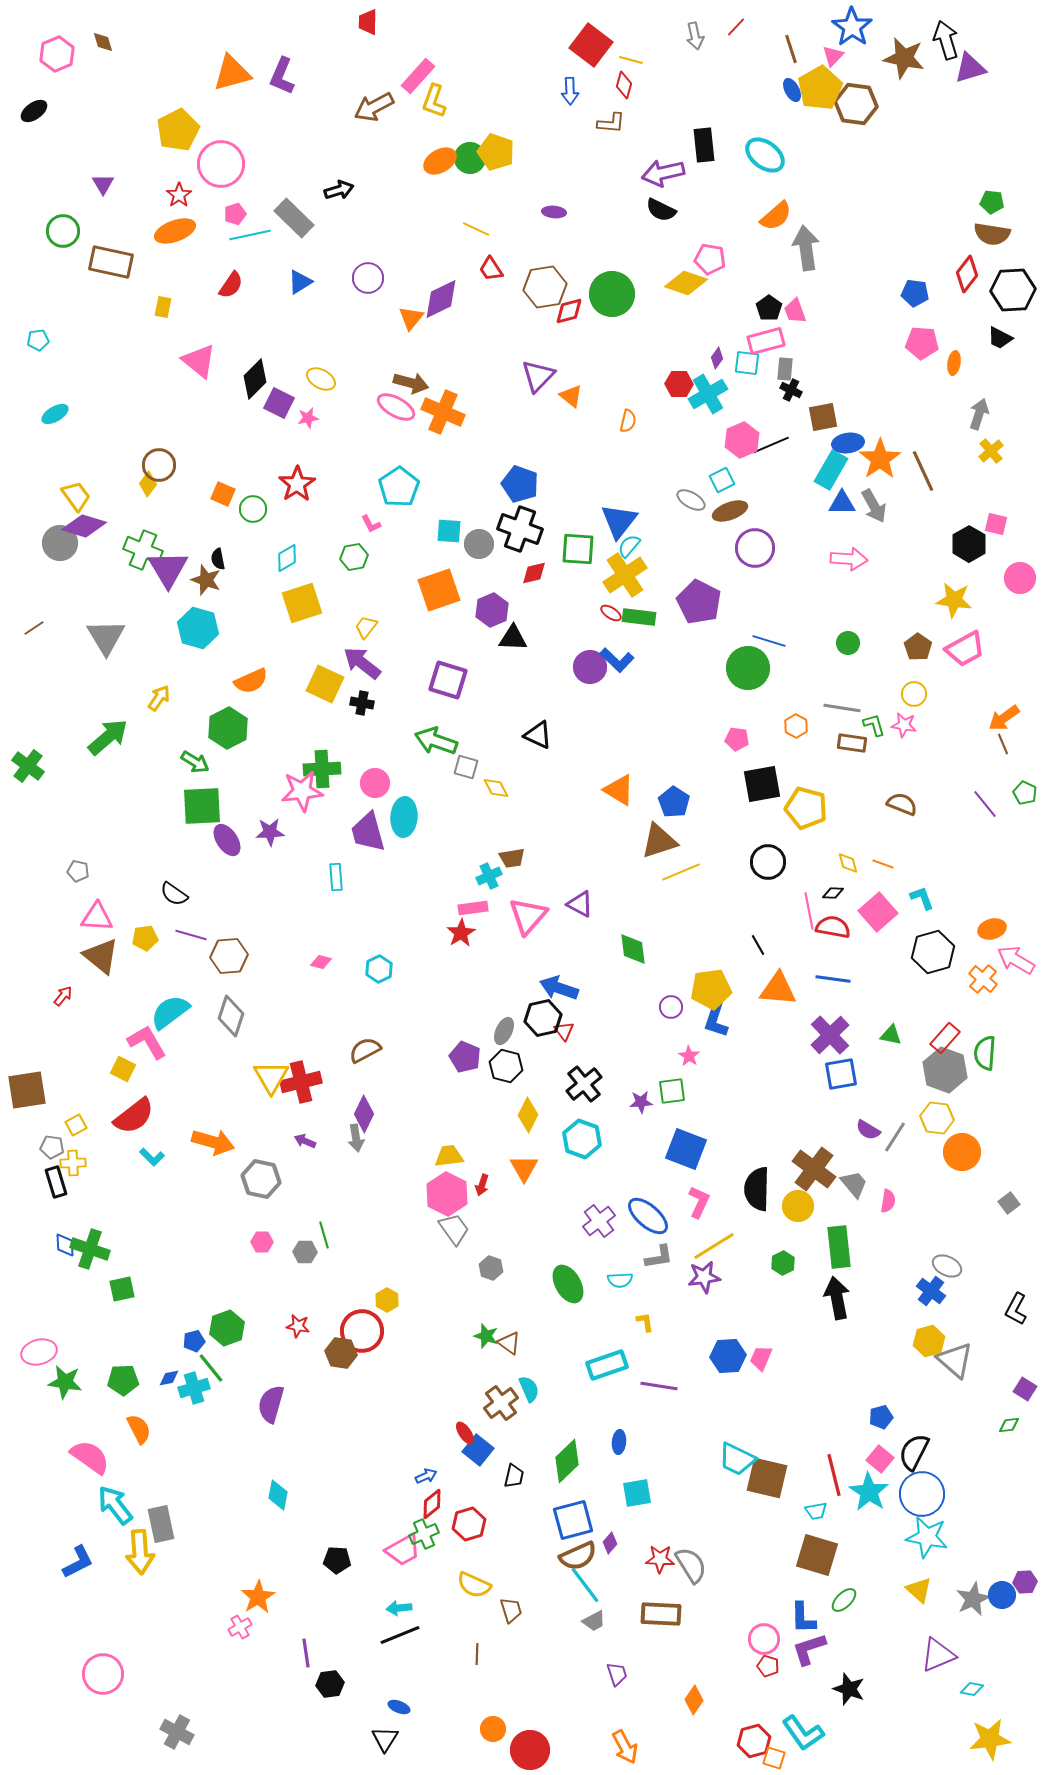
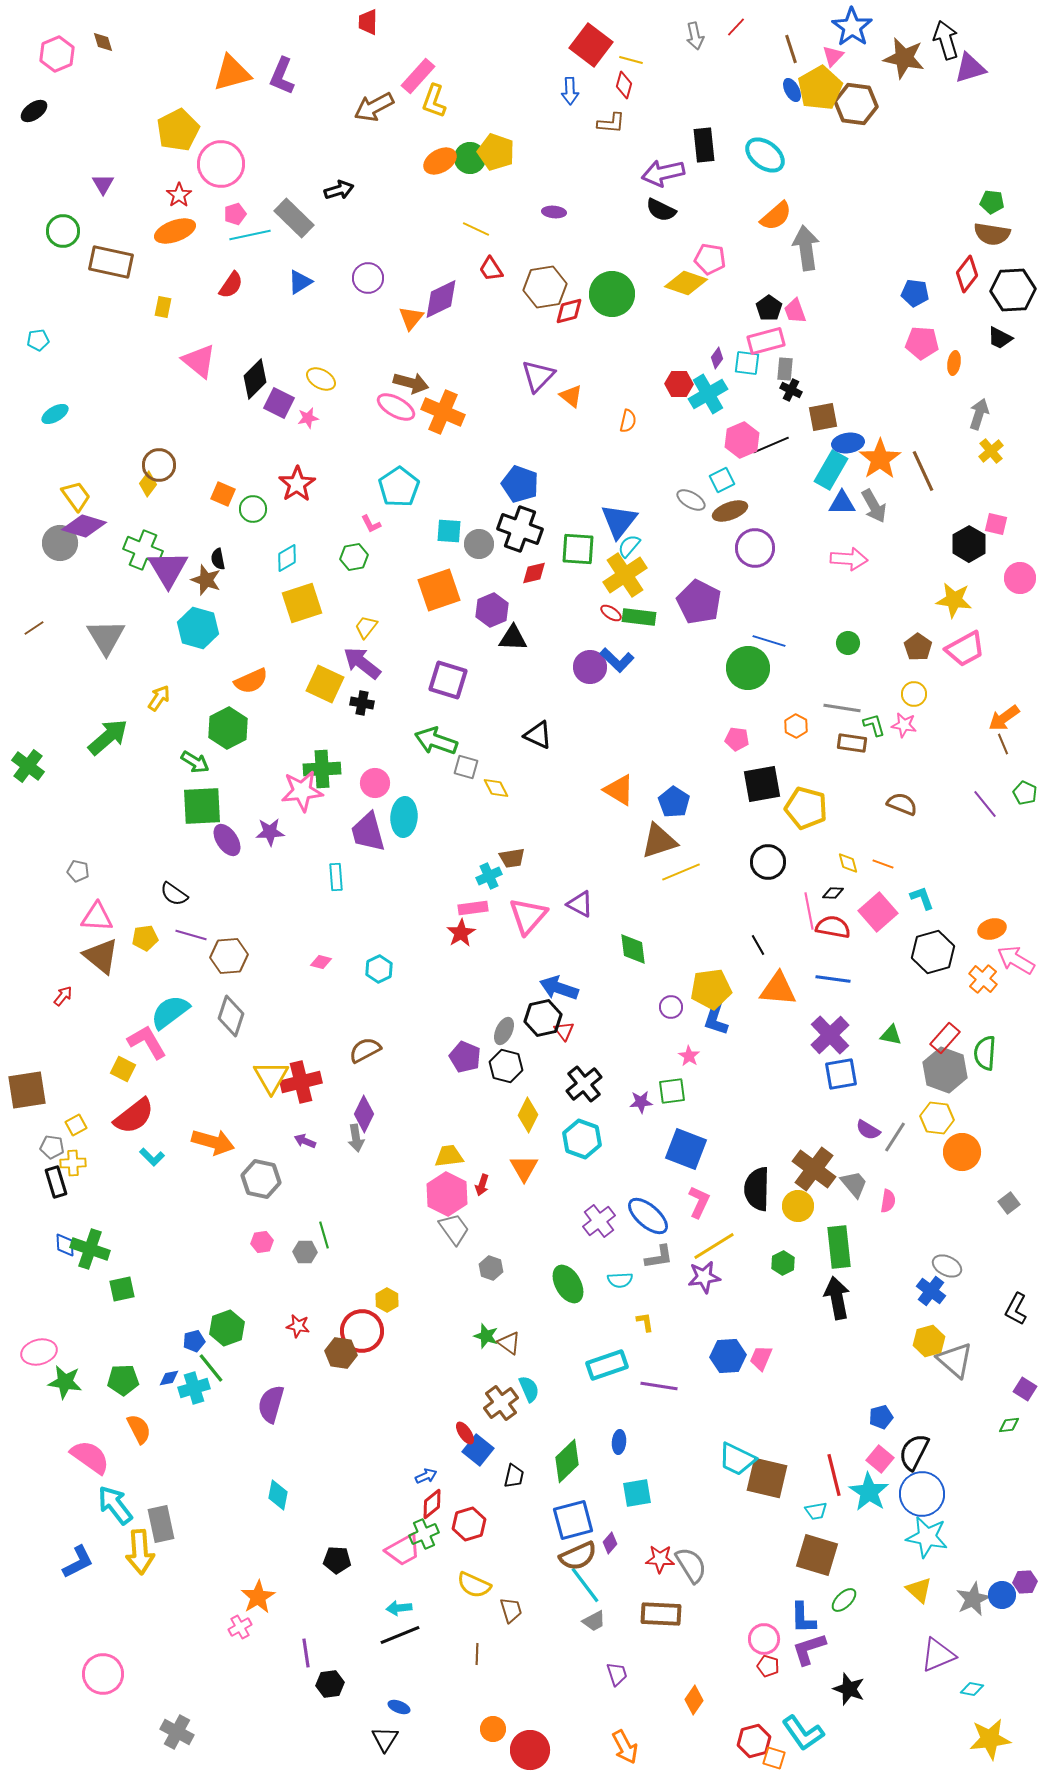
blue L-shape at (716, 1020): moved 2 px up
pink hexagon at (262, 1242): rotated 10 degrees counterclockwise
